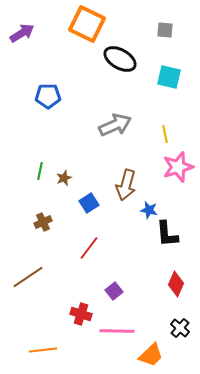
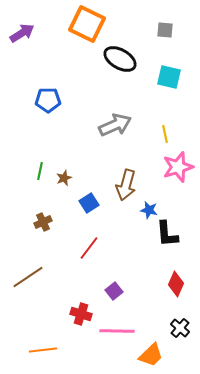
blue pentagon: moved 4 px down
